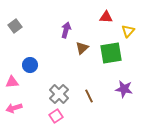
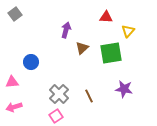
gray square: moved 12 px up
blue circle: moved 1 px right, 3 px up
pink arrow: moved 1 px up
